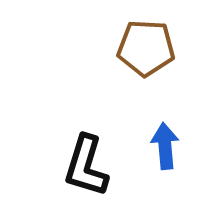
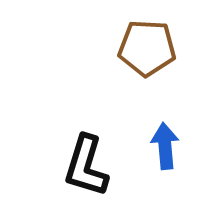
brown pentagon: moved 1 px right
